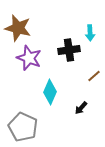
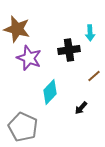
brown star: moved 1 px left, 1 px down
cyan diamond: rotated 20 degrees clockwise
